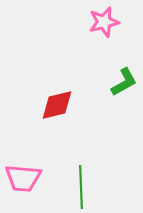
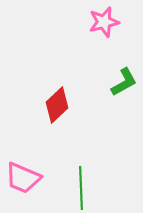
red diamond: rotated 30 degrees counterclockwise
pink trapezoid: rotated 18 degrees clockwise
green line: moved 1 px down
